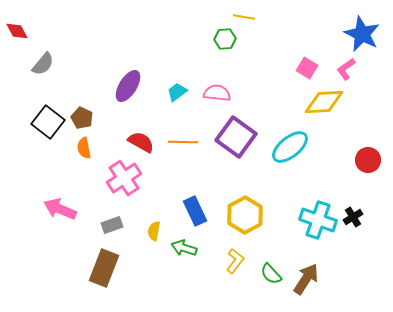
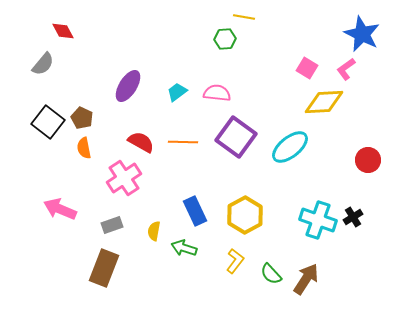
red diamond: moved 46 px right
